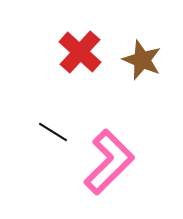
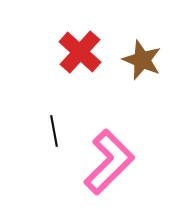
black line: moved 1 px right, 1 px up; rotated 48 degrees clockwise
